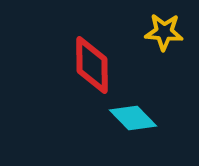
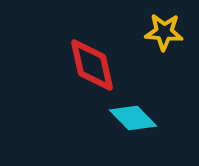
red diamond: rotated 12 degrees counterclockwise
